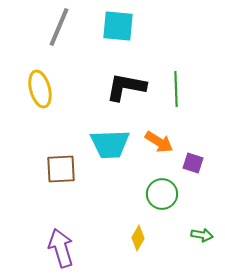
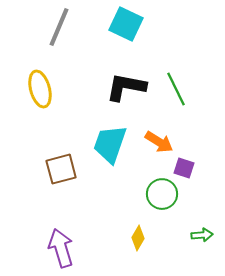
cyan square: moved 8 px right, 2 px up; rotated 20 degrees clockwise
green line: rotated 24 degrees counterclockwise
cyan trapezoid: rotated 111 degrees clockwise
purple square: moved 9 px left, 5 px down
brown square: rotated 12 degrees counterclockwise
green arrow: rotated 15 degrees counterclockwise
